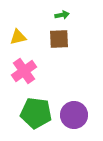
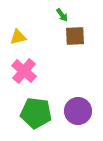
green arrow: rotated 64 degrees clockwise
brown square: moved 16 px right, 3 px up
pink cross: rotated 15 degrees counterclockwise
purple circle: moved 4 px right, 4 px up
